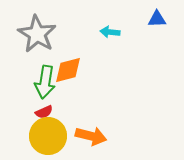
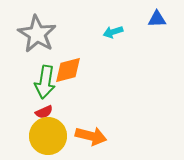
cyan arrow: moved 3 px right; rotated 24 degrees counterclockwise
